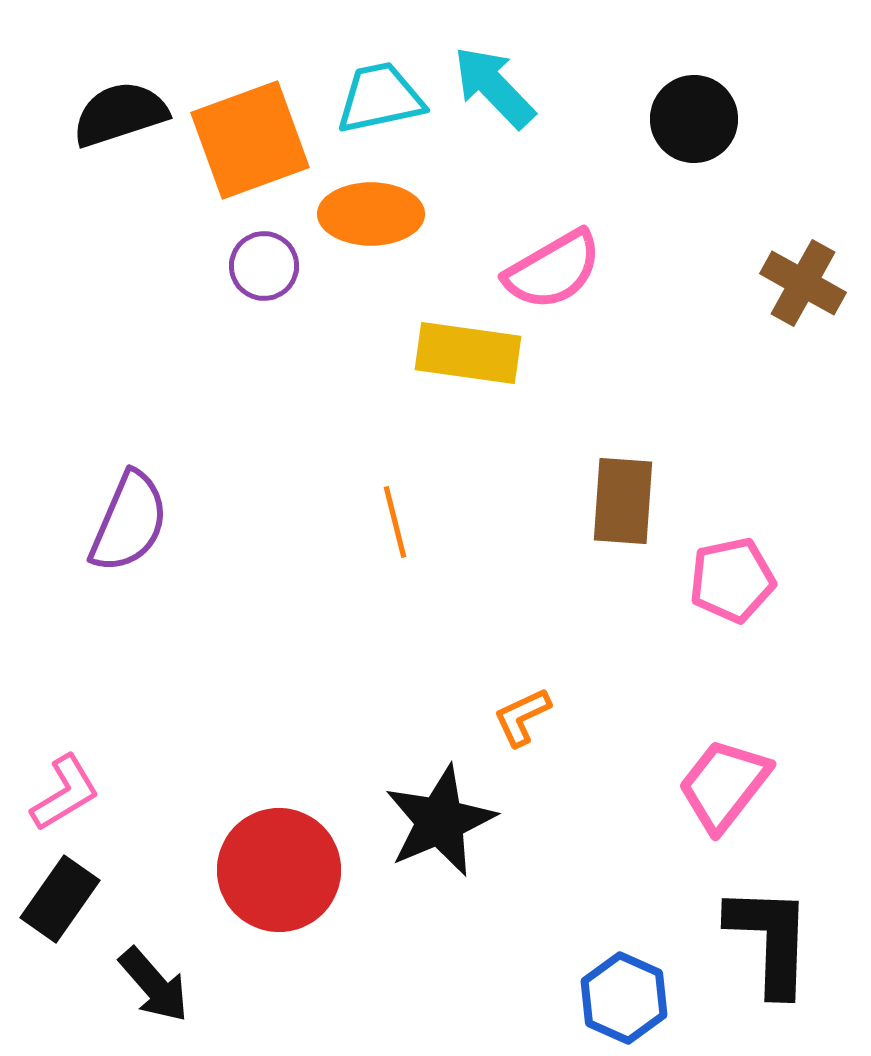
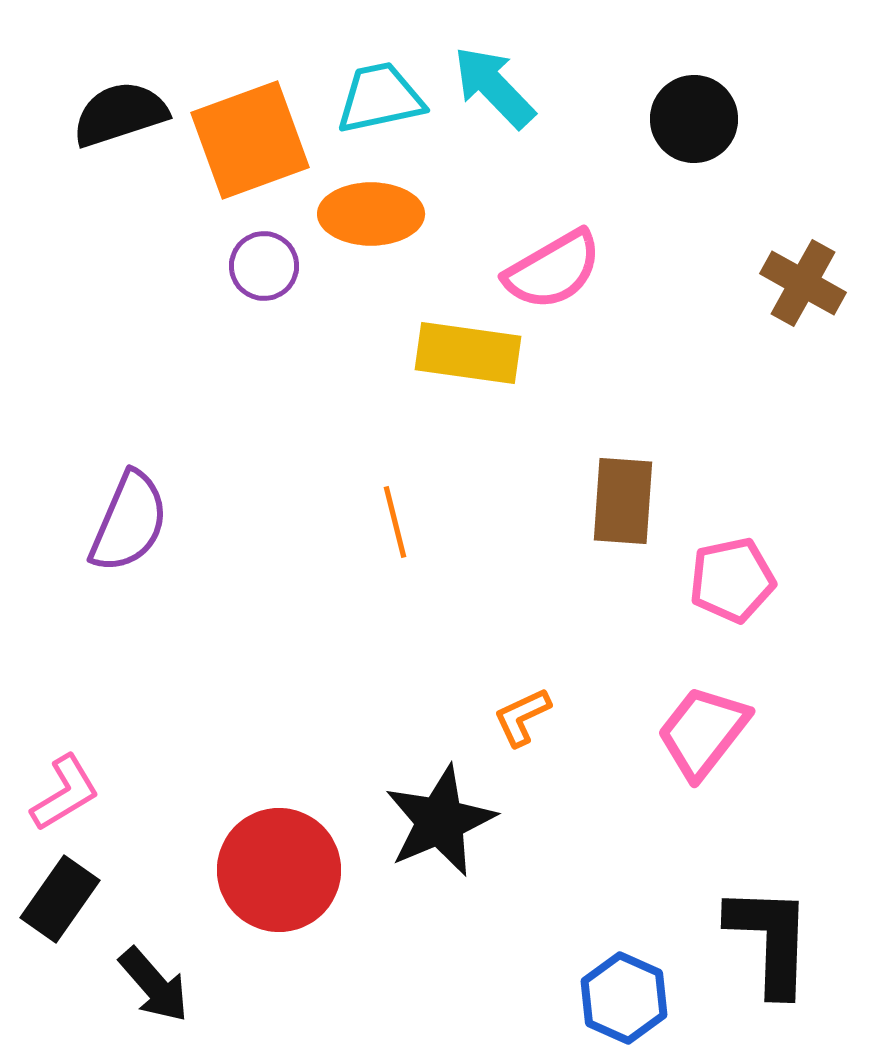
pink trapezoid: moved 21 px left, 53 px up
